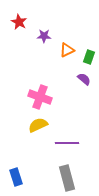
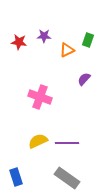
red star: moved 20 px down; rotated 21 degrees counterclockwise
green rectangle: moved 1 px left, 17 px up
purple semicircle: rotated 88 degrees counterclockwise
yellow semicircle: moved 16 px down
gray rectangle: rotated 40 degrees counterclockwise
